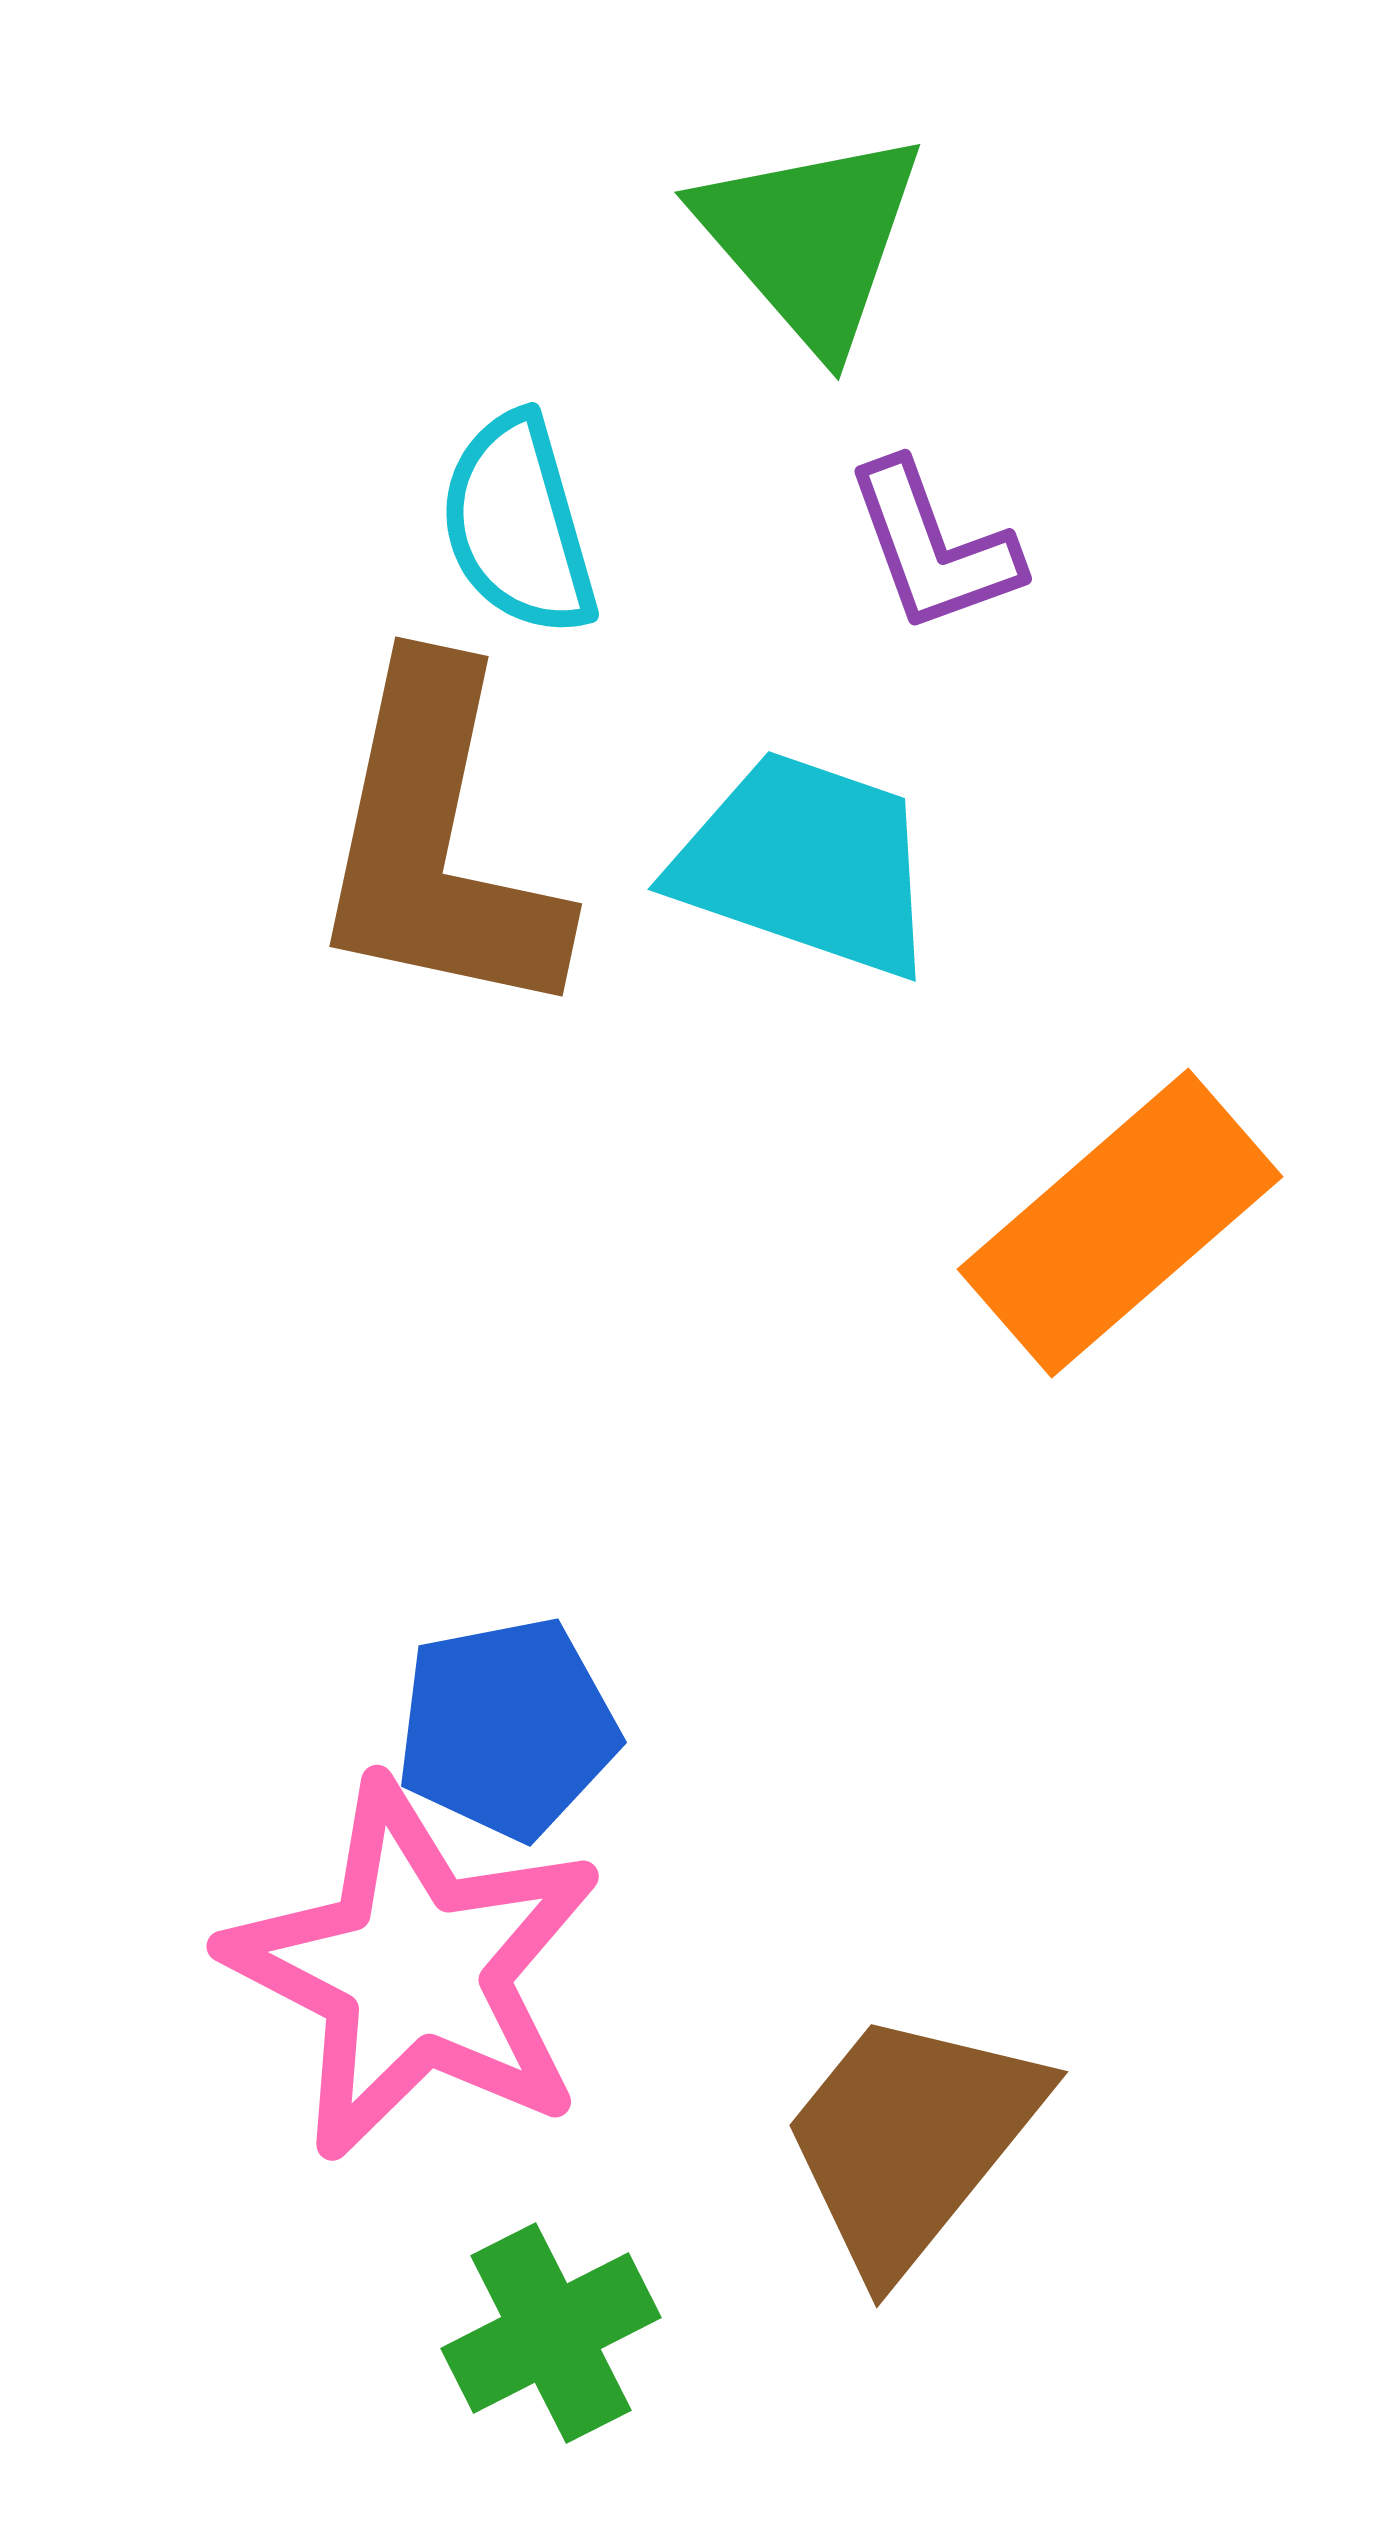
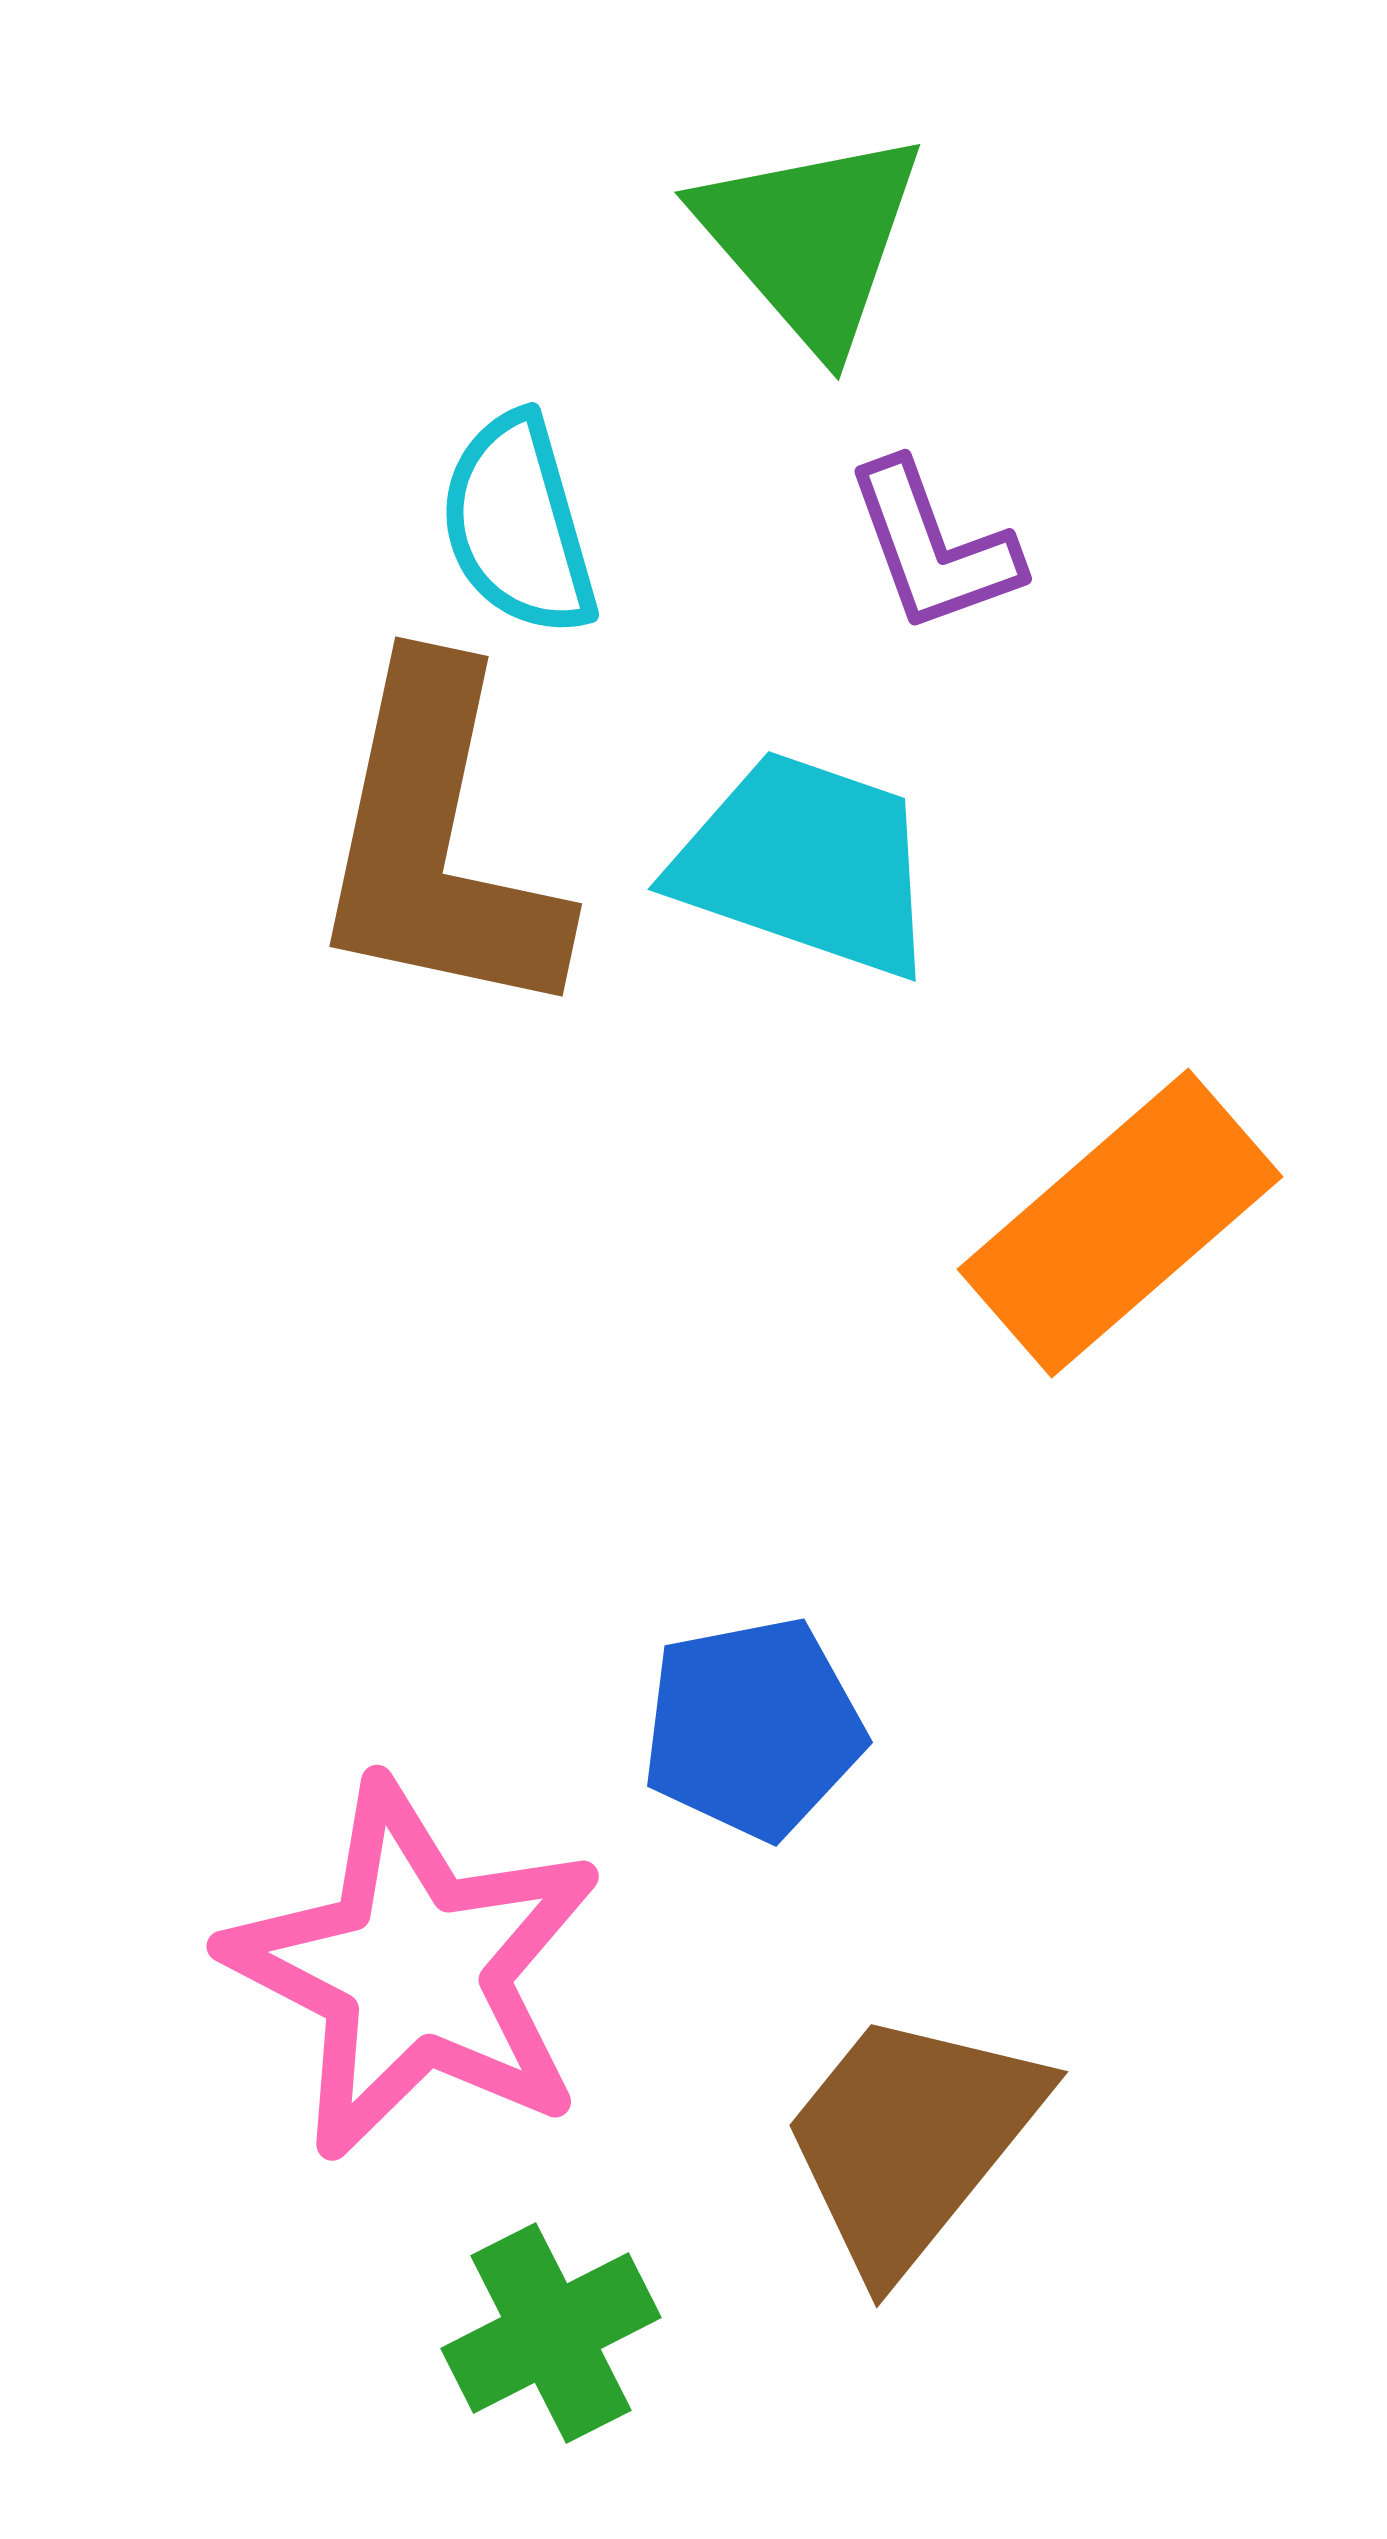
blue pentagon: moved 246 px right
